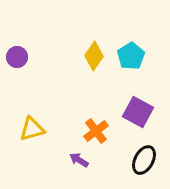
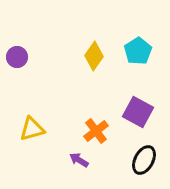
cyan pentagon: moved 7 px right, 5 px up
